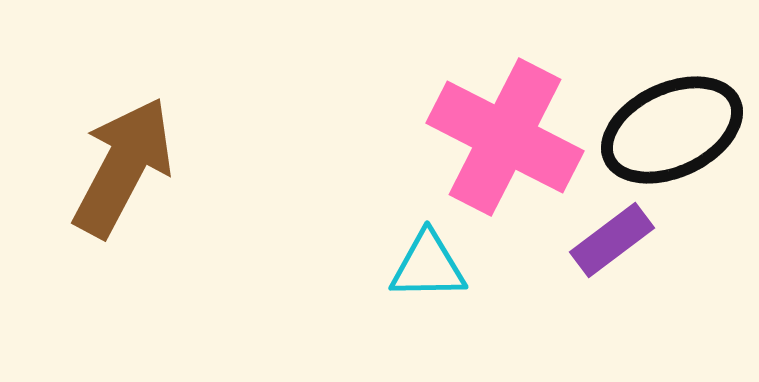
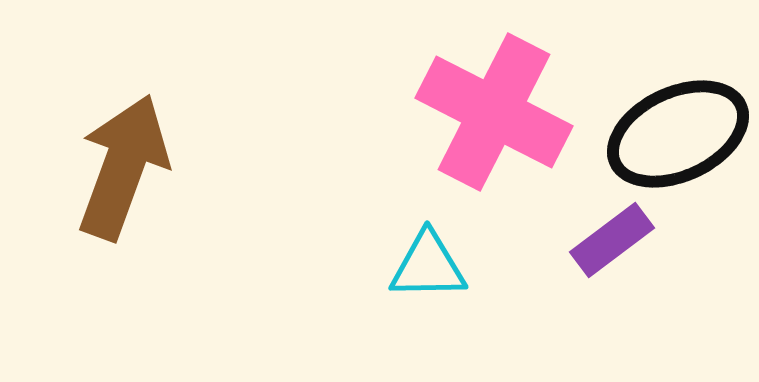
black ellipse: moved 6 px right, 4 px down
pink cross: moved 11 px left, 25 px up
brown arrow: rotated 8 degrees counterclockwise
